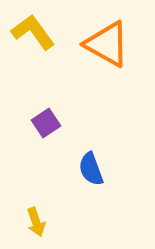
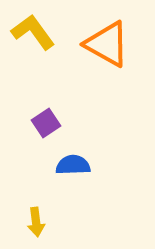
blue semicircle: moved 18 px left, 4 px up; rotated 108 degrees clockwise
yellow arrow: rotated 12 degrees clockwise
